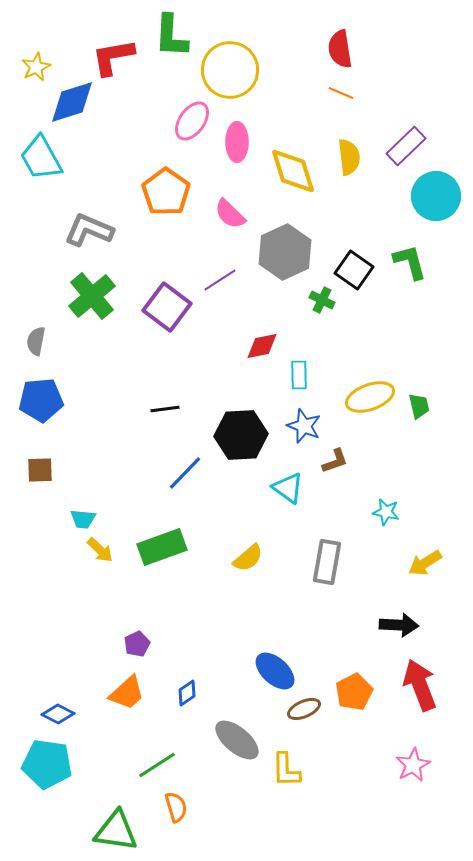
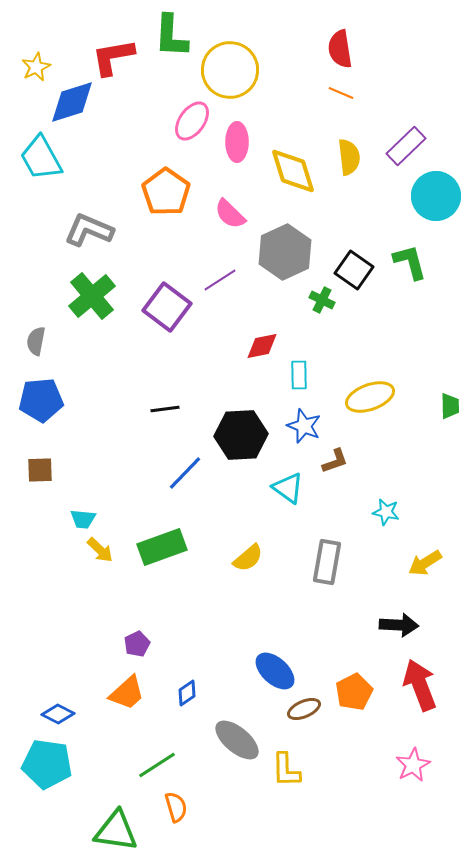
green trapezoid at (419, 406): moved 31 px right; rotated 12 degrees clockwise
